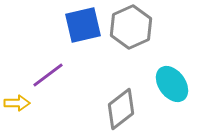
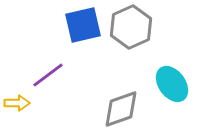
gray diamond: rotated 18 degrees clockwise
